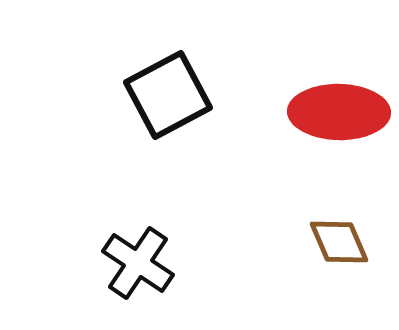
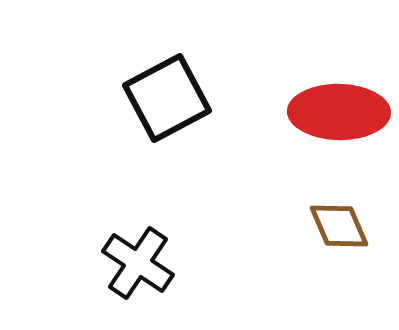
black square: moved 1 px left, 3 px down
brown diamond: moved 16 px up
